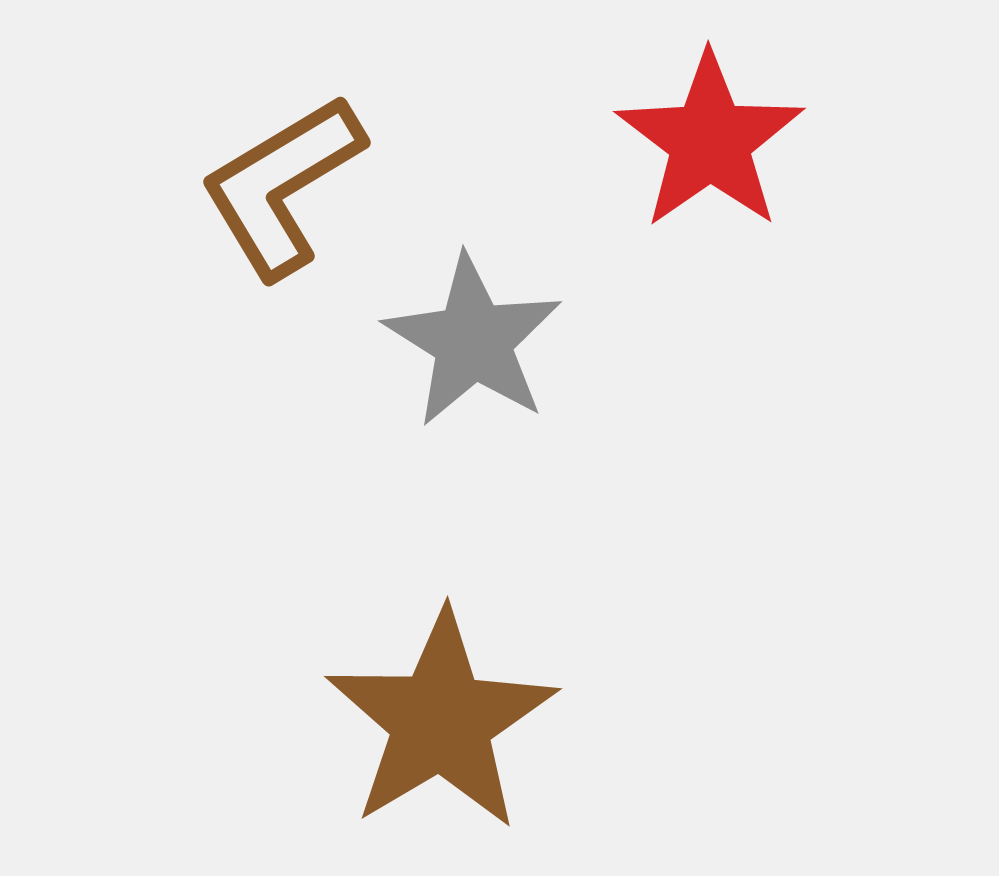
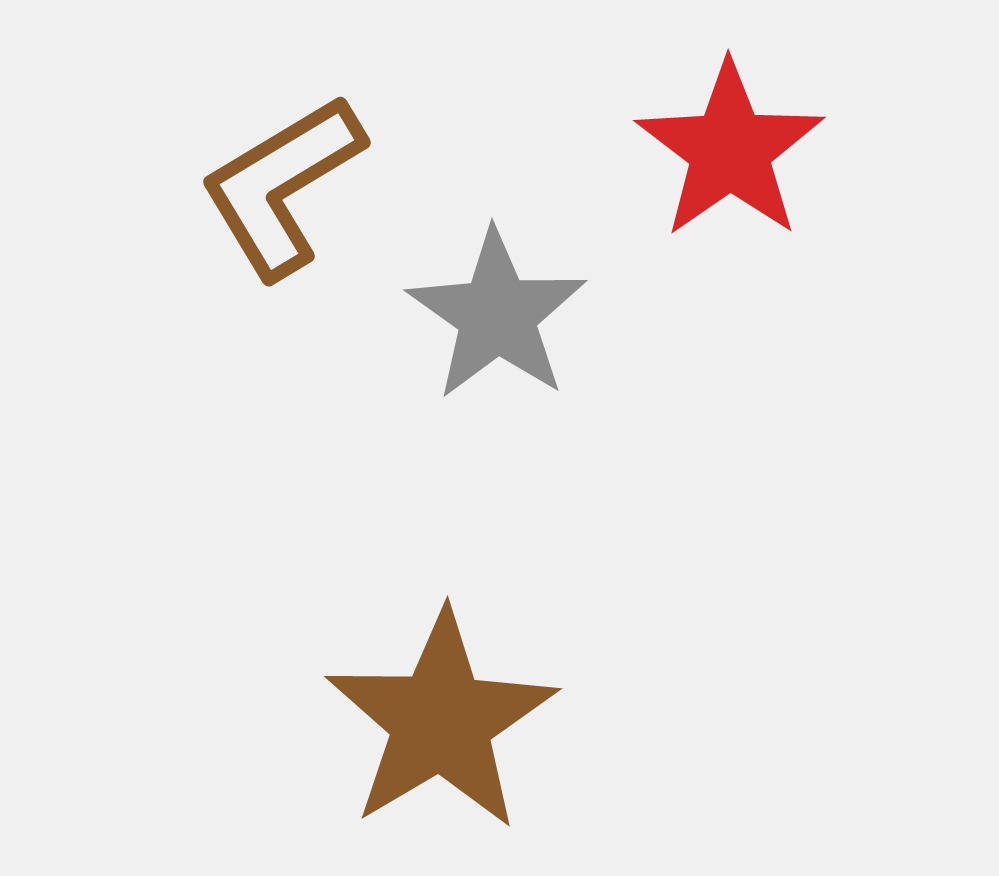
red star: moved 20 px right, 9 px down
gray star: moved 24 px right, 26 px up; rotated 3 degrees clockwise
